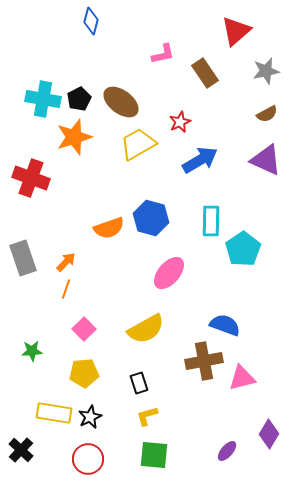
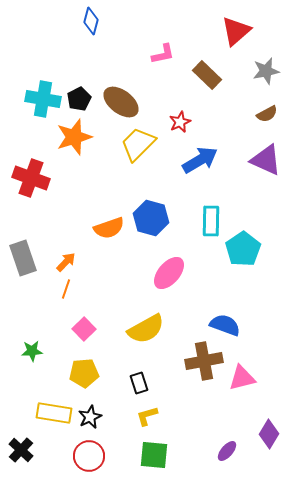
brown rectangle: moved 2 px right, 2 px down; rotated 12 degrees counterclockwise
yellow trapezoid: rotated 15 degrees counterclockwise
red circle: moved 1 px right, 3 px up
